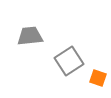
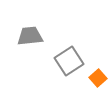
orange square: rotated 30 degrees clockwise
